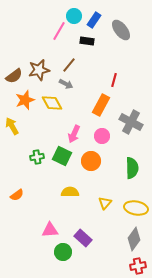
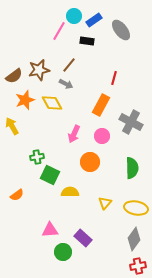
blue rectangle: rotated 21 degrees clockwise
red line: moved 2 px up
green square: moved 12 px left, 19 px down
orange circle: moved 1 px left, 1 px down
